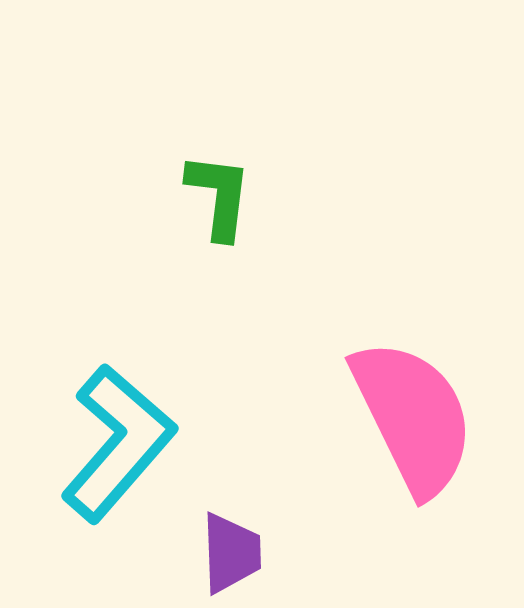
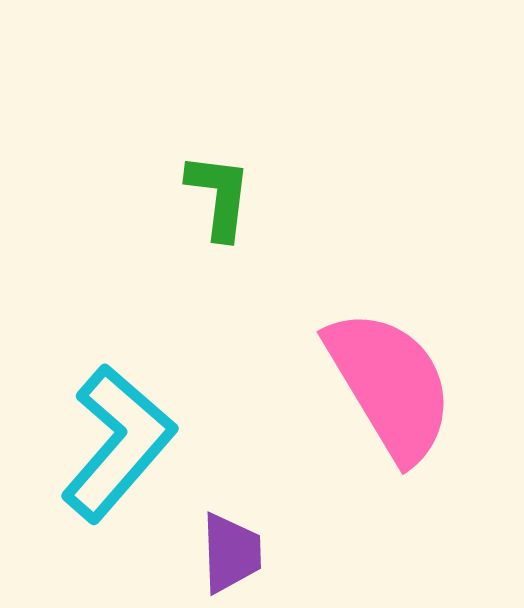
pink semicircle: moved 23 px left, 32 px up; rotated 5 degrees counterclockwise
